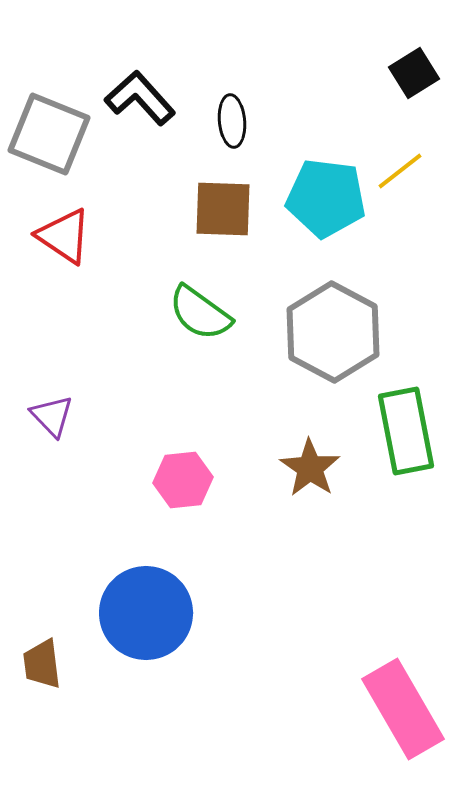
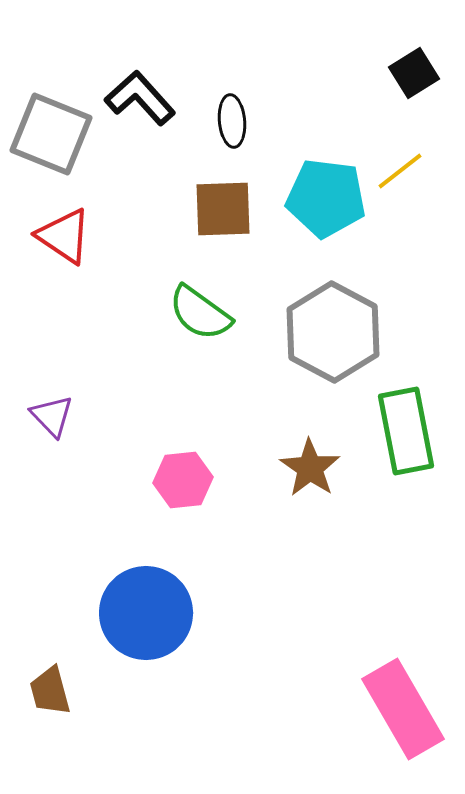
gray square: moved 2 px right
brown square: rotated 4 degrees counterclockwise
brown trapezoid: moved 8 px right, 27 px down; rotated 8 degrees counterclockwise
